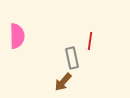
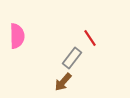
red line: moved 3 px up; rotated 42 degrees counterclockwise
gray rectangle: rotated 50 degrees clockwise
